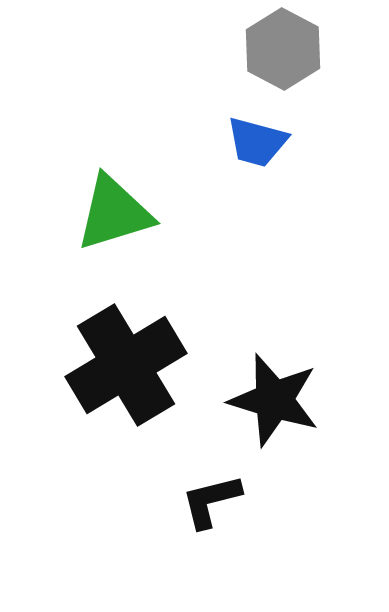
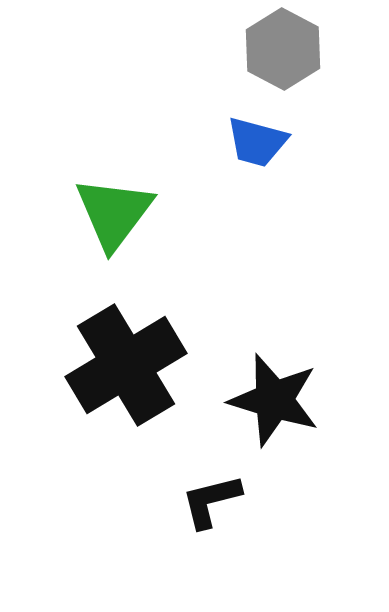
green triangle: rotated 36 degrees counterclockwise
